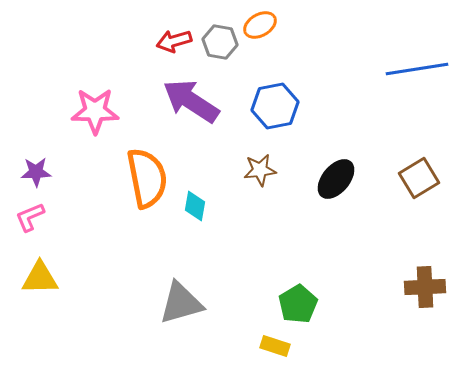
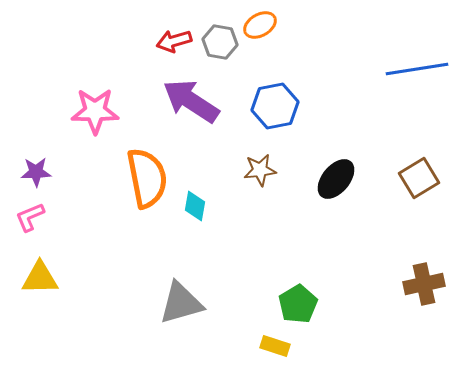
brown cross: moved 1 px left, 3 px up; rotated 9 degrees counterclockwise
